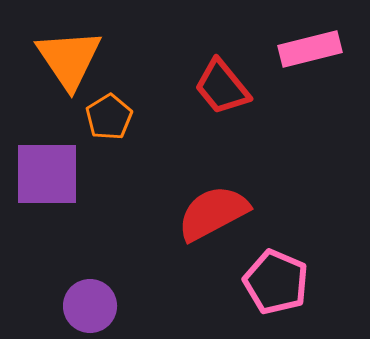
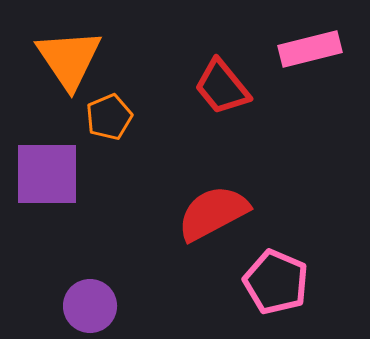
orange pentagon: rotated 9 degrees clockwise
